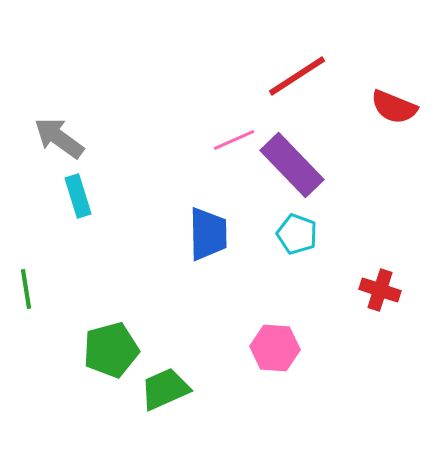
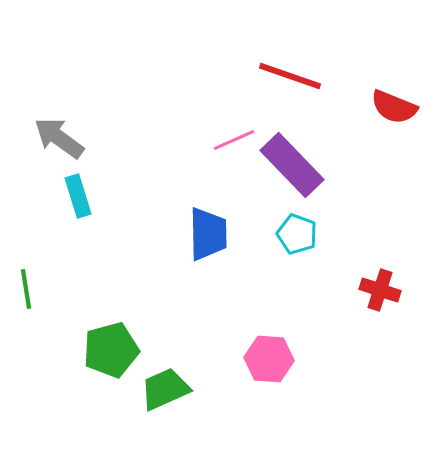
red line: moved 7 px left; rotated 52 degrees clockwise
pink hexagon: moved 6 px left, 11 px down
